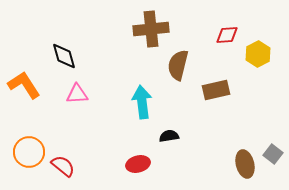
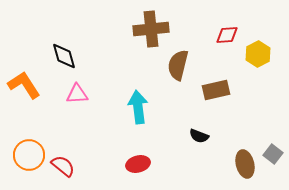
cyan arrow: moved 4 px left, 5 px down
black semicircle: moved 30 px right; rotated 150 degrees counterclockwise
orange circle: moved 3 px down
